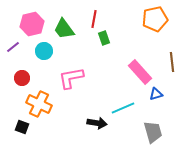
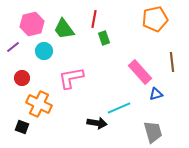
cyan line: moved 4 px left
